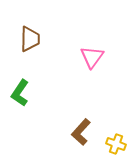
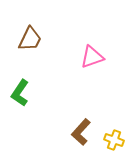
brown trapezoid: rotated 24 degrees clockwise
pink triangle: rotated 35 degrees clockwise
yellow cross: moved 2 px left, 4 px up
